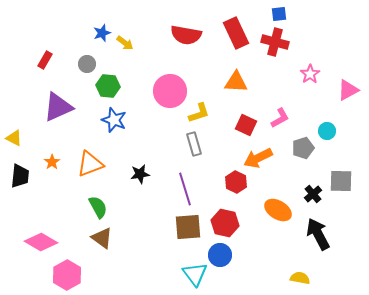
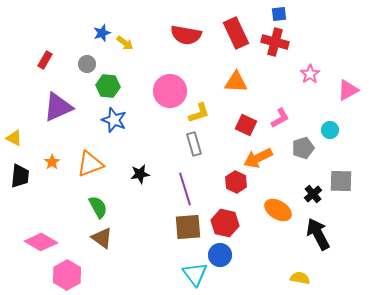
cyan circle at (327, 131): moved 3 px right, 1 px up
